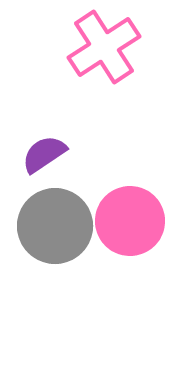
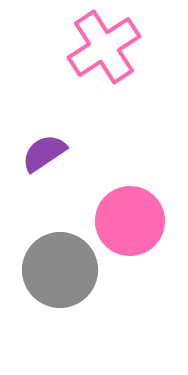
purple semicircle: moved 1 px up
gray circle: moved 5 px right, 44 px down
